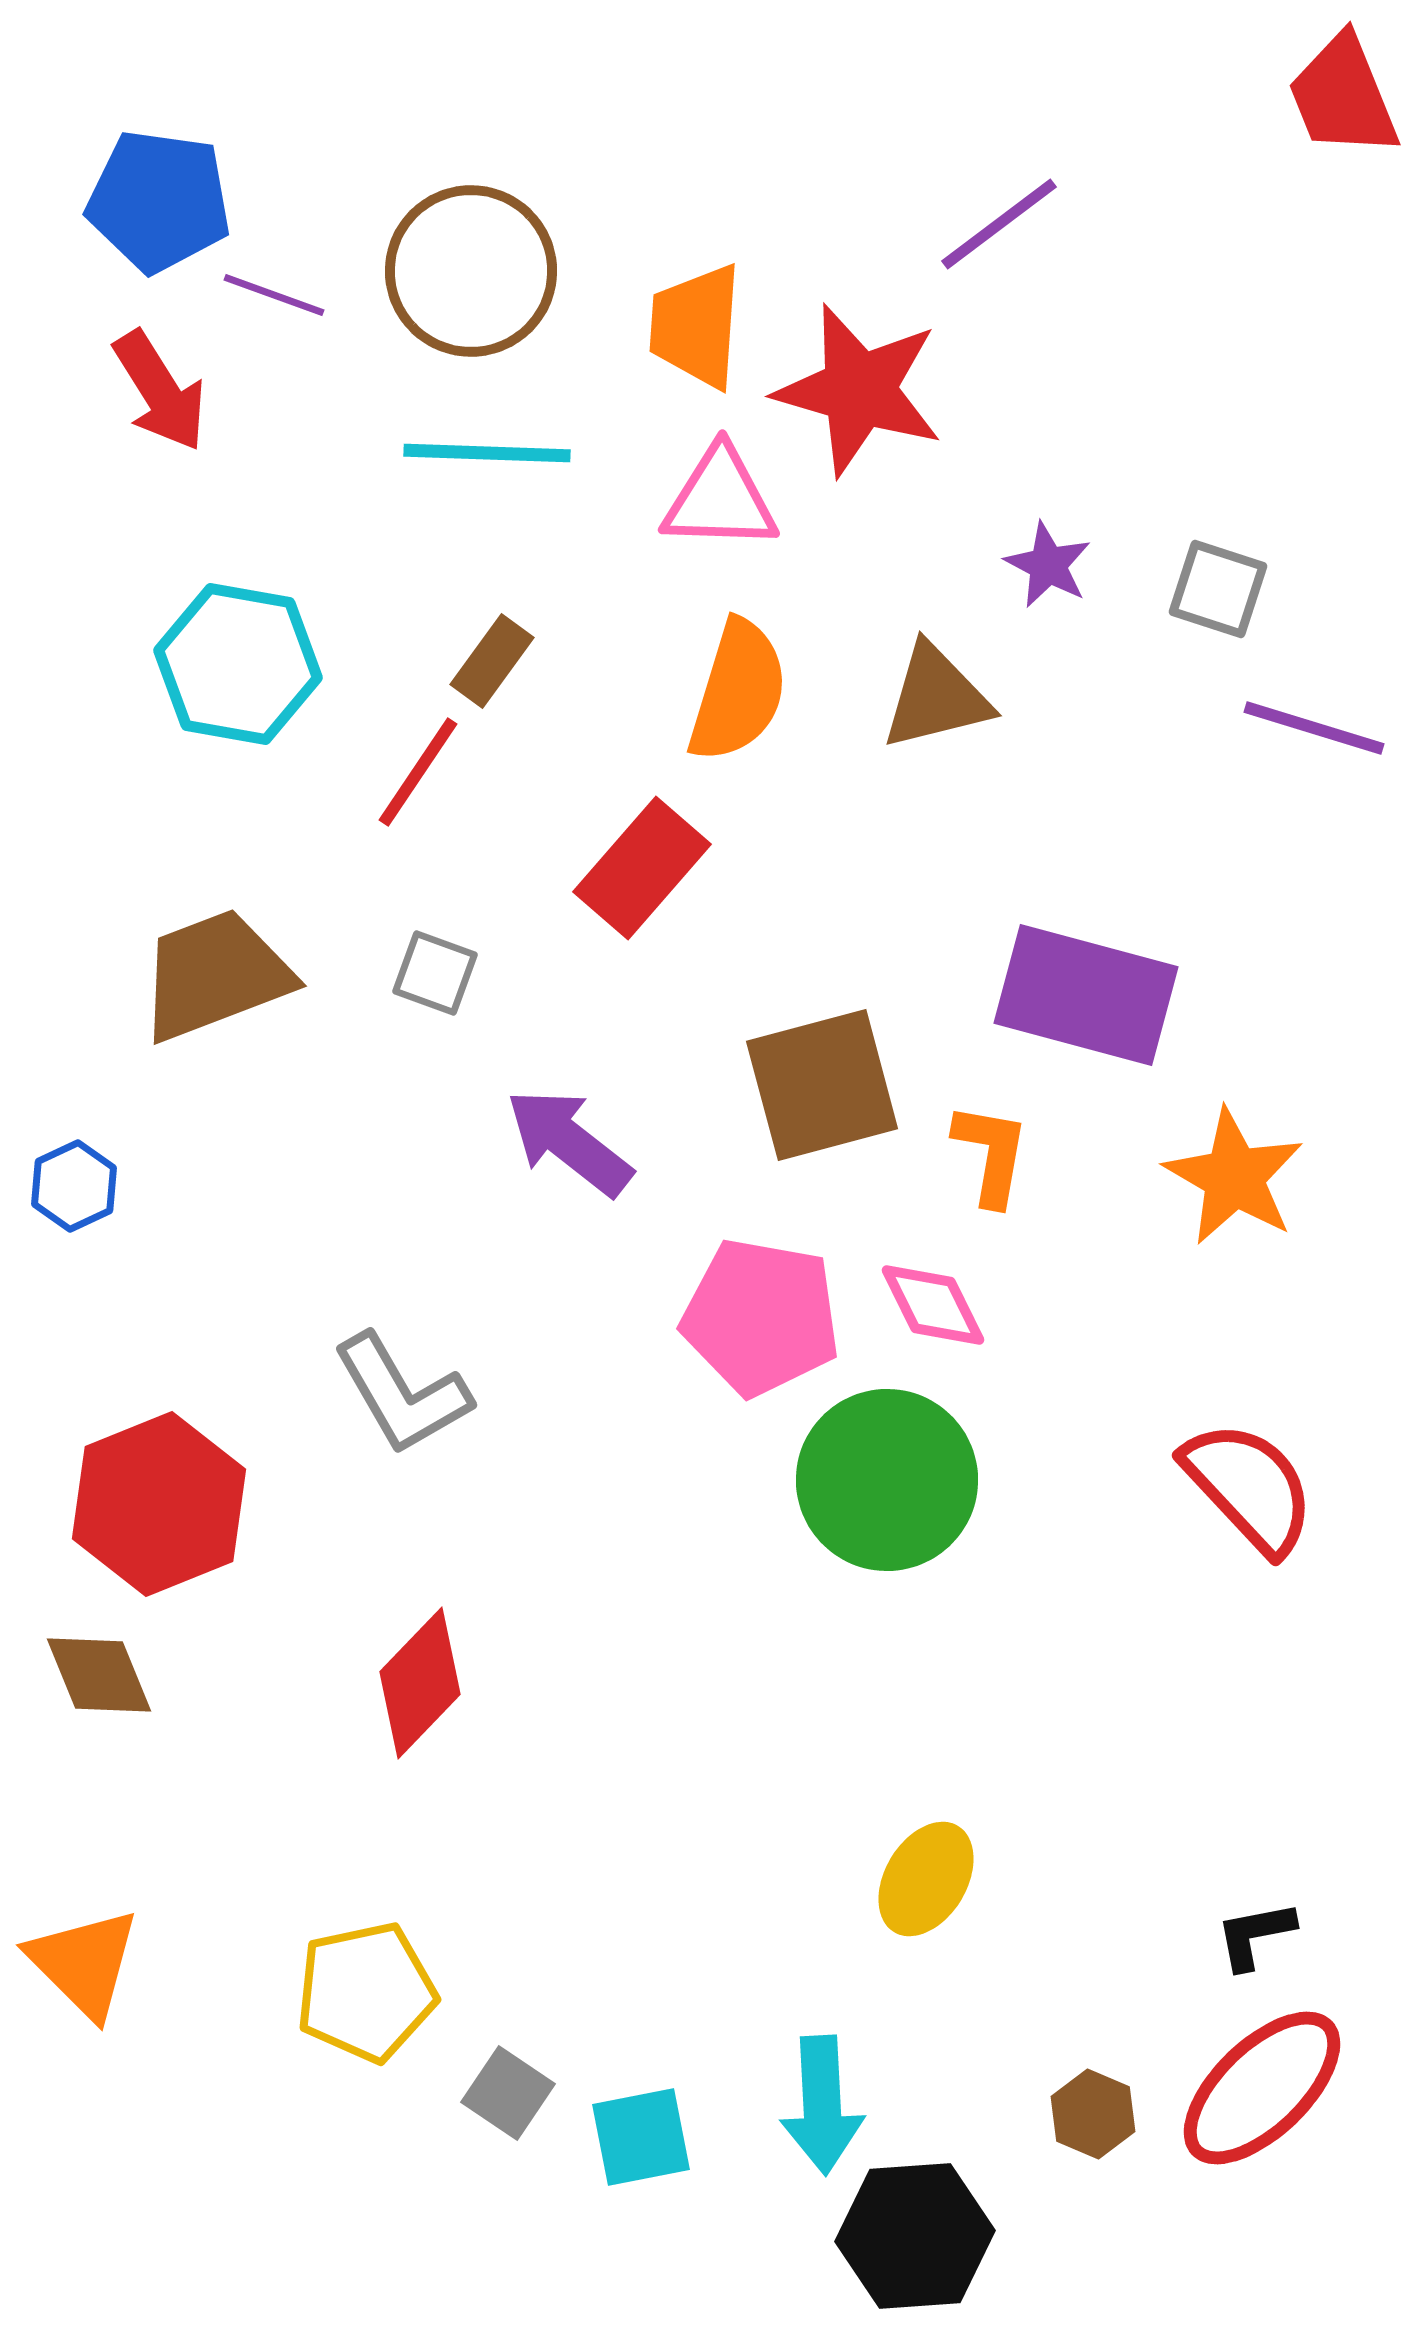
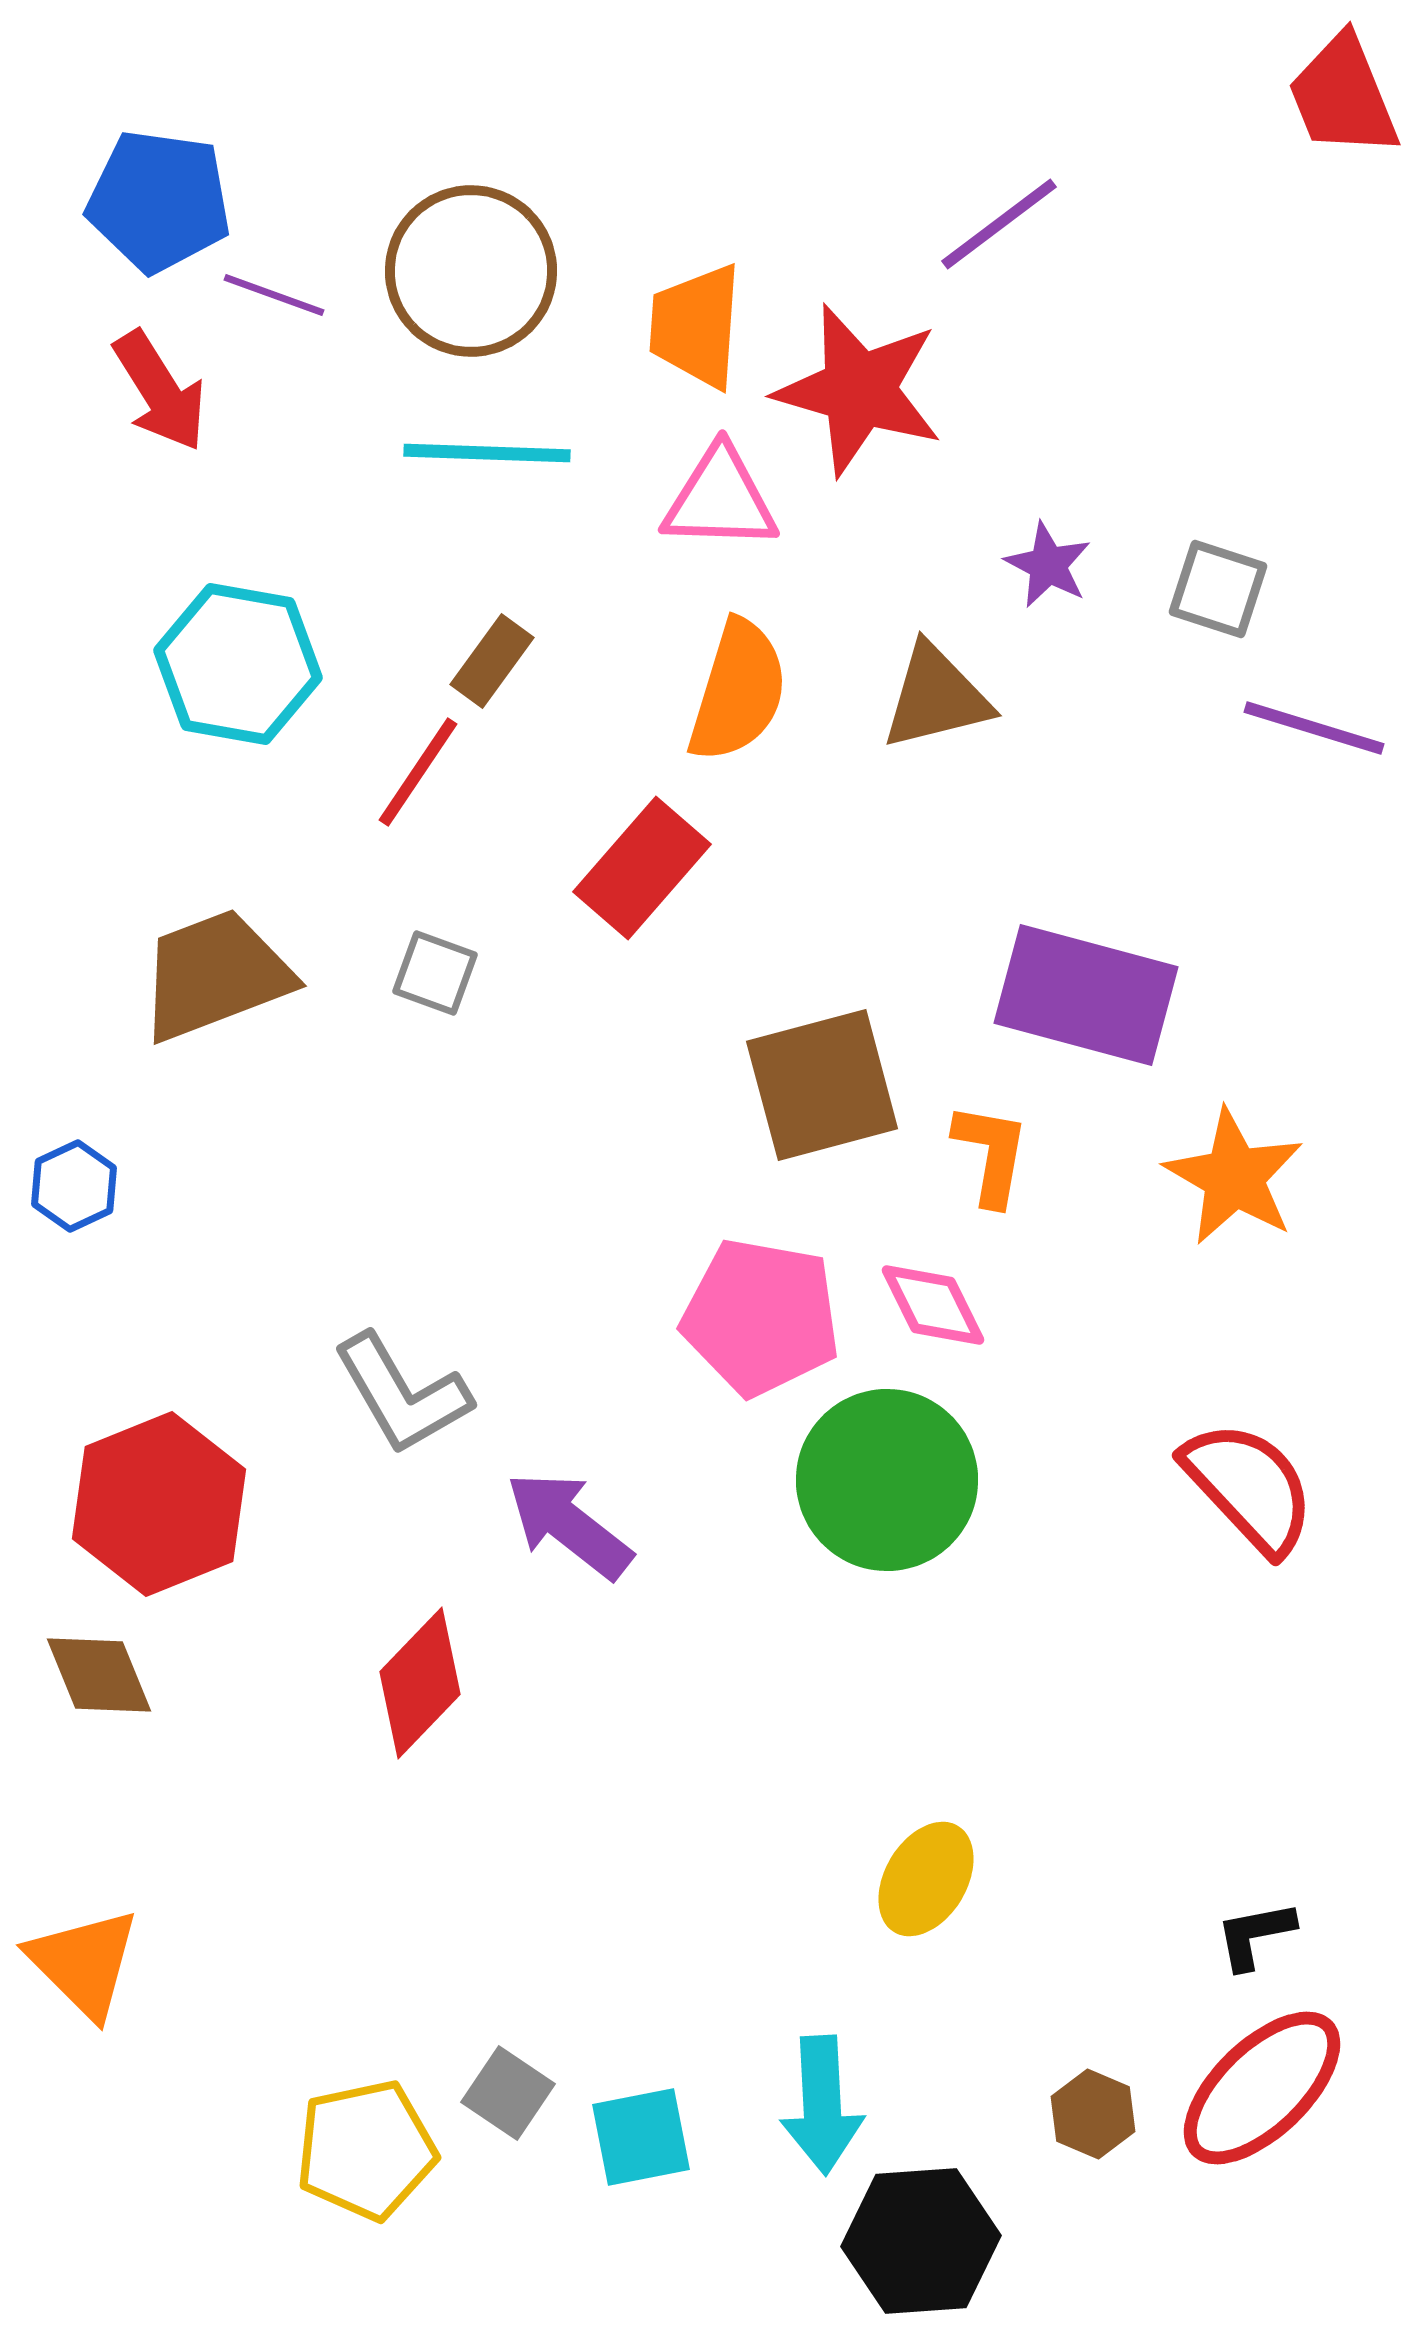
purple arrow at (569, 1142): moved 383 px down
yellow pentagon at (366, 1992): moved 158 px down
black hexagon at (915, 2236): moved 6 px right, 5 px down
